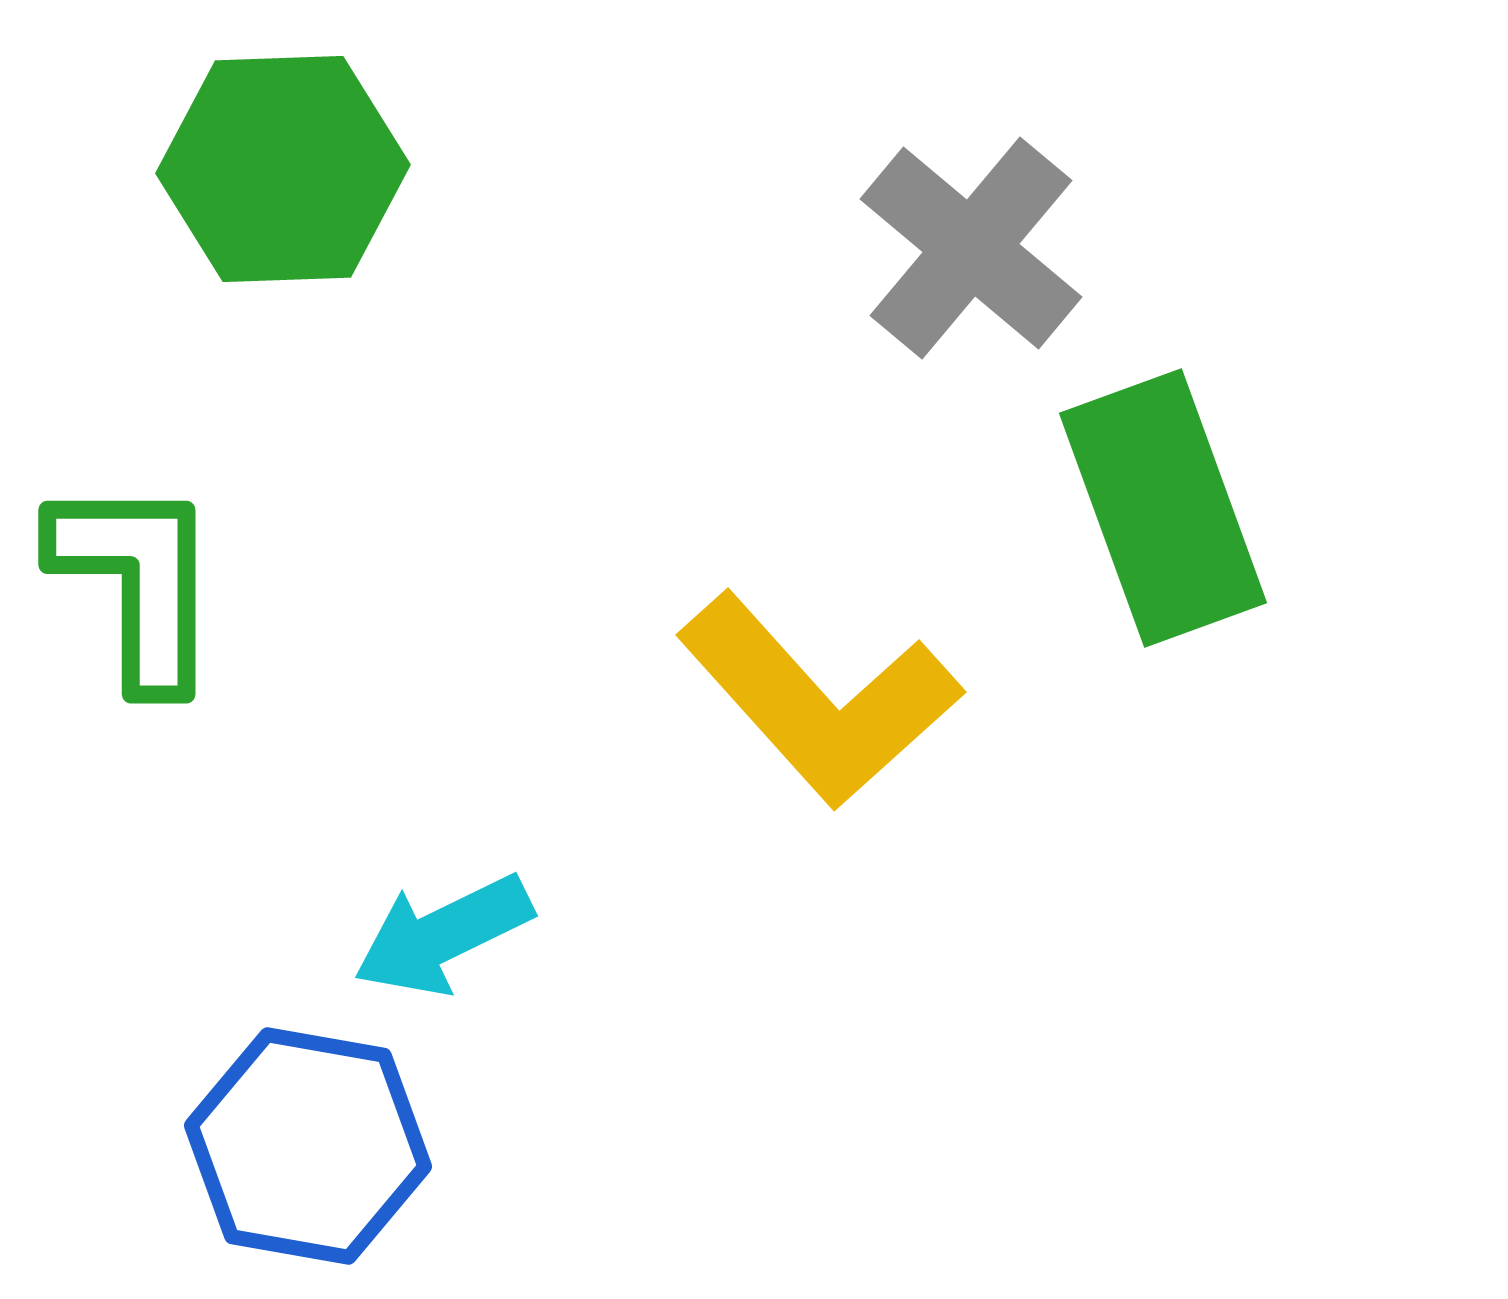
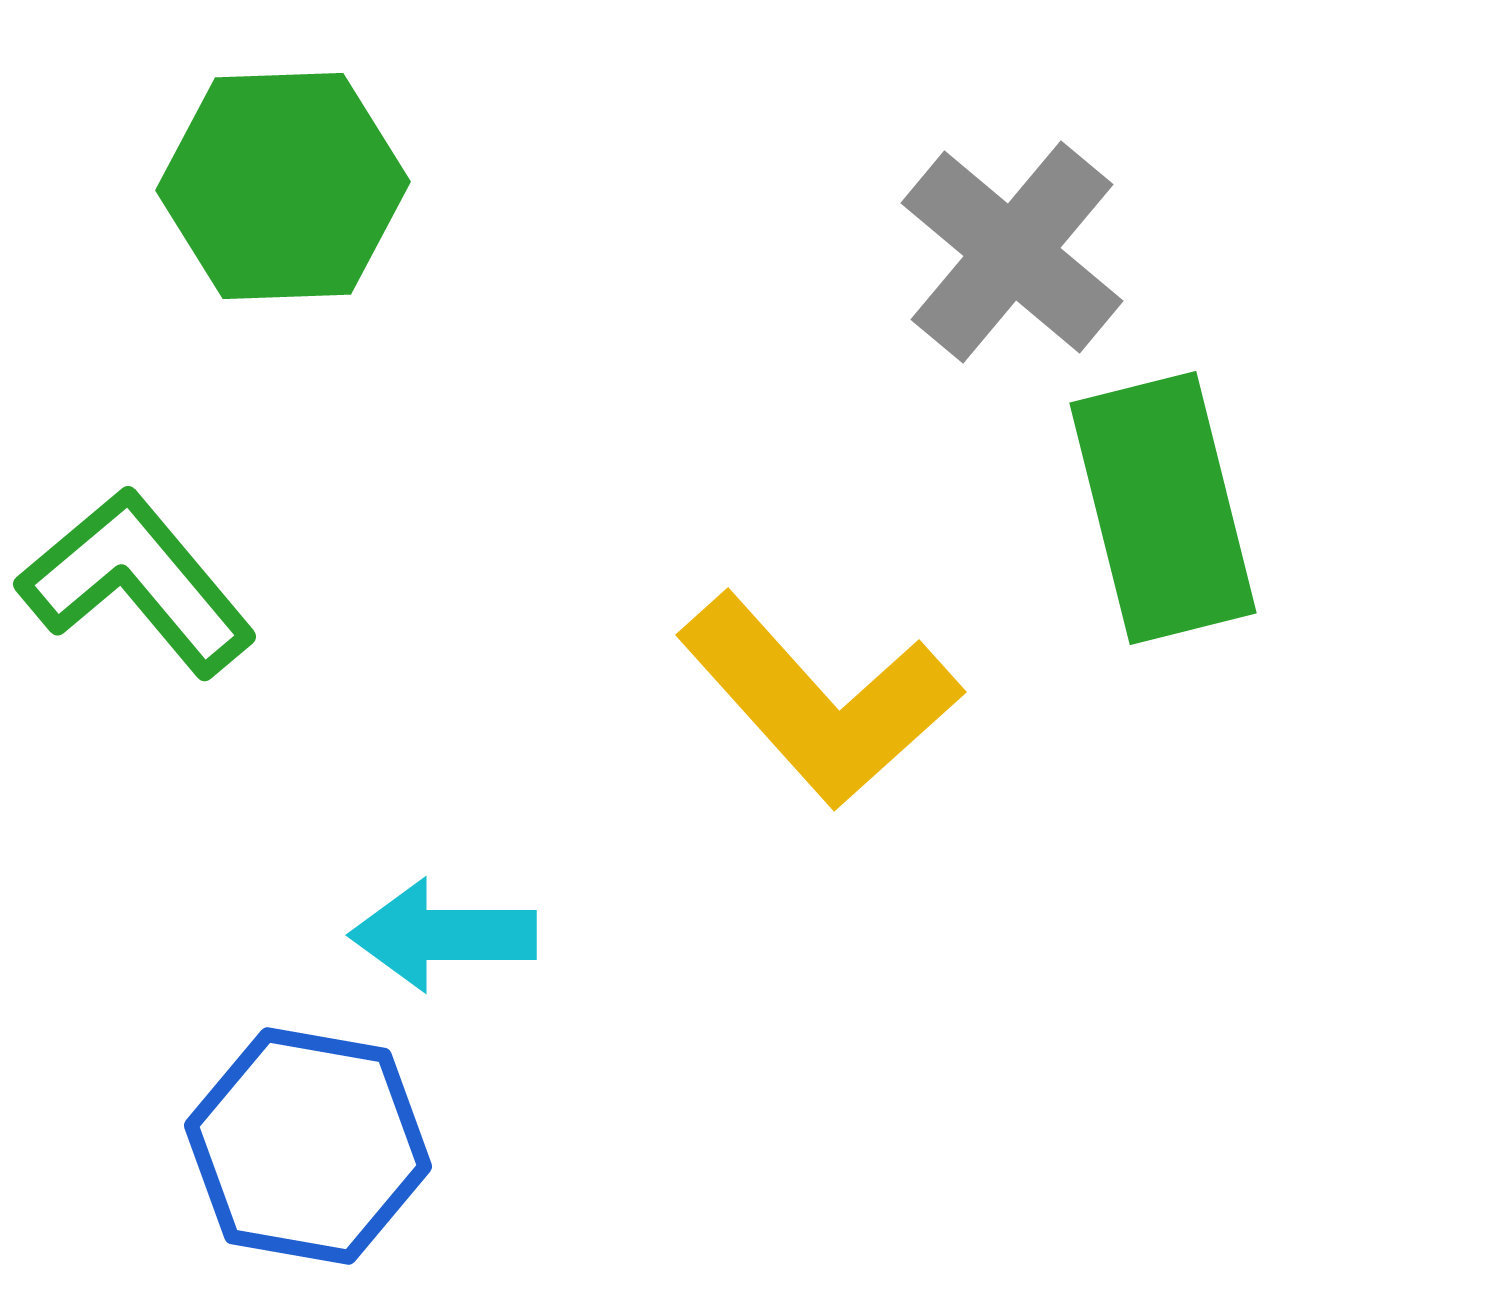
green hexagon: moved 17 px down
gray cross: moved 41 px right, 4 px down
green rectangle: rotated 6 degrees clockwise
green L-shape: rotated 40 degrees counterclockwise
cyan arrow: rotated 26 degrees clockwise
